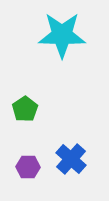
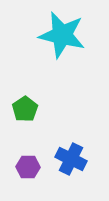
cyan star: rotated 12 degrees clockwise
blue cross: rotated 16 degrees counterclockwise
